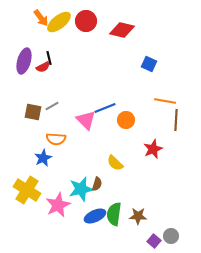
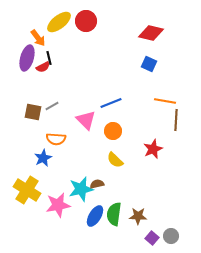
orange arrow: moved 3 px left, 20 px down
red diamond: moved 29 px right, 3 px down
purple ellipse: moved 3 px right, 3 px up
blue line: moved 6 px right, 5 px up
orange circle: moved 13 px left, 11 px down
yellow semicircle: moved 3 px up
brown semicircle: rotated 120 degrees counterclockwise
pink star: rotated 15 degrees clockwise
blue ellipse: rotated 35 degrees counterclockwise
purple square: moved 2 px left, 3 px up
